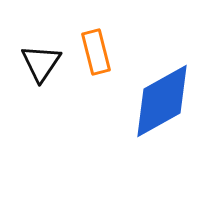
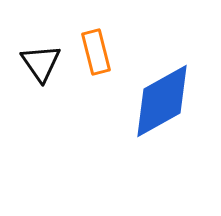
black triangle: rotated 9 degrees counterclockwise
